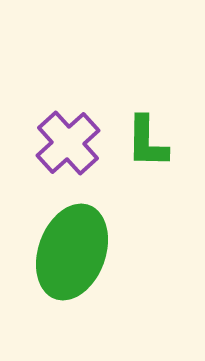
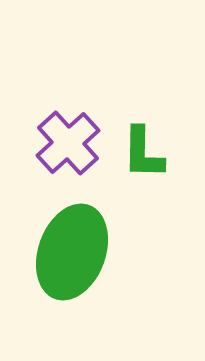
green L-shape: moved 4 px left, 11 px down
